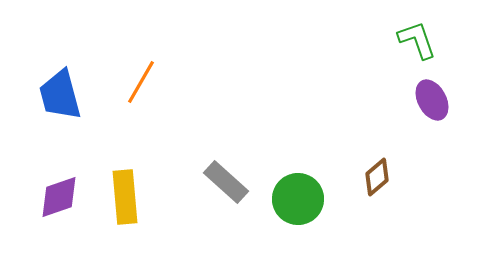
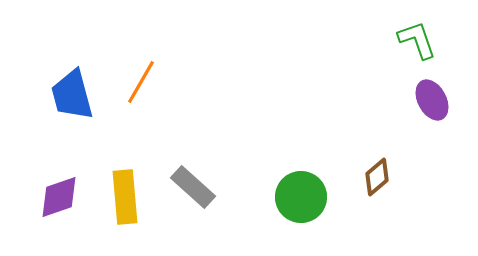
blue trapezoid: moved 12 px right
gray rectangle: moved 33 px left, 5 px down
green circle: moved 3 px right, 2 px up
